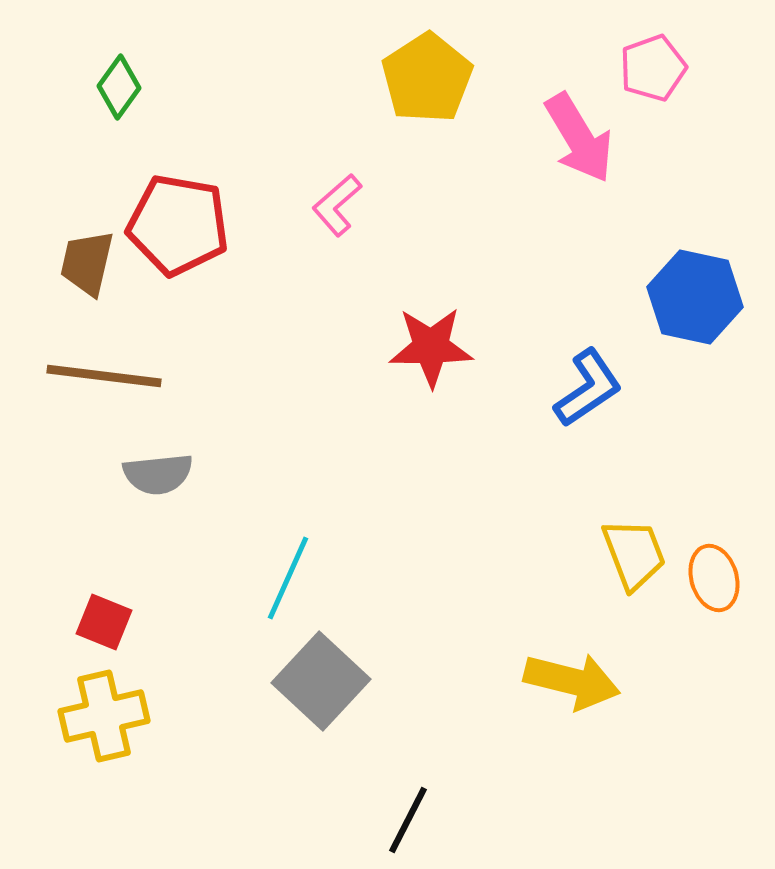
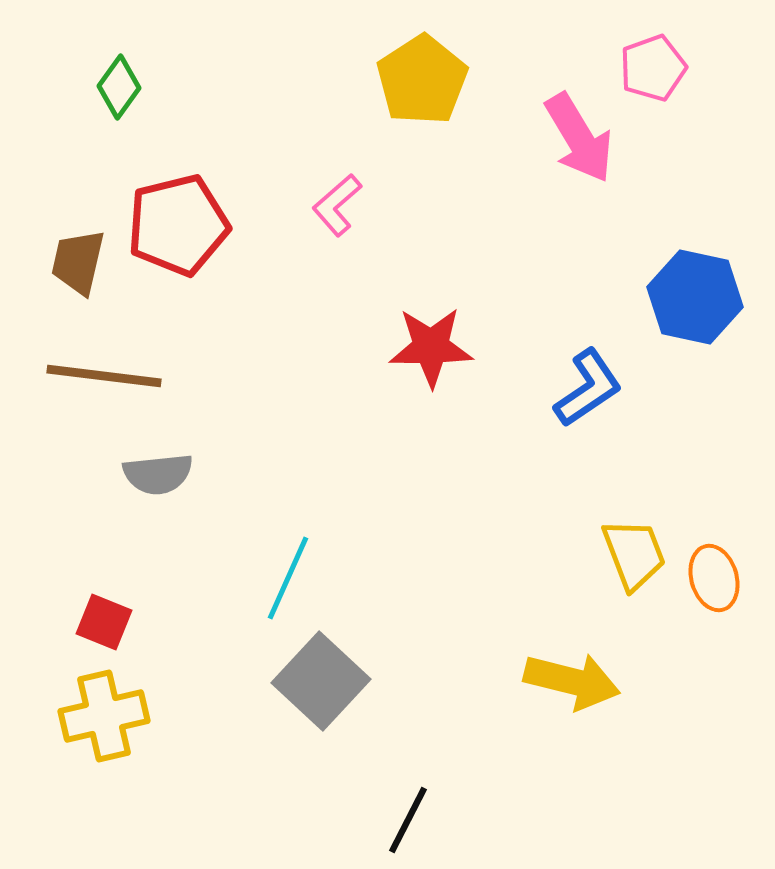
yellow pentagon: moved 5 px left, 2 px down
red pentagon: rotated 24 degrees counterclockwise
brown trapezoid: moved 9 px left, 1 px up
